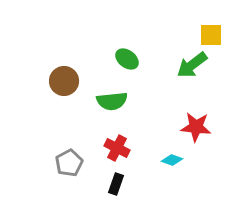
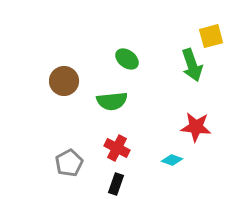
yellow square: moved 1 px down; rotated 15 degrees counterclockwise
green arrow: rotated 72 degrees counterclockwise
